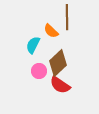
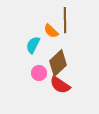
brown line: moved 2 px left, 3 px down
pink circle: moved 2 px down
